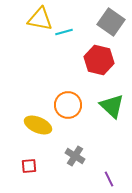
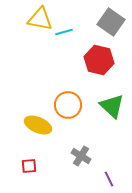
gray cross: moved 6 px right
